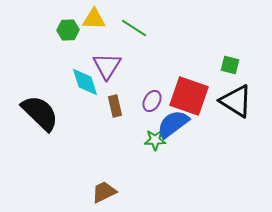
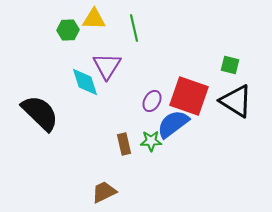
green line: rotated 44 degrees clockwise
brown rectangle: moved 9 px right, 38 px down
green star: moved 4 px left, 1 px down
